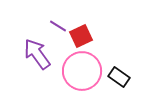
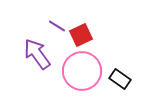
purple line: moved 1 px left
red square: moved 1 px up
black rectangle: moved 1 px right, 2 px down
